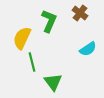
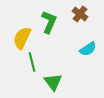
brown cross: moved 1 px down
green L-shape: moved 1 px down
